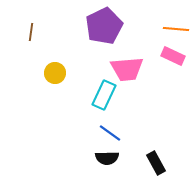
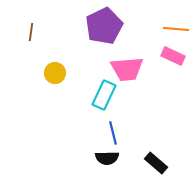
blue line: moved 3 px right; rotated 40 degrees clockwise
black rectangle: rotated 20 degrees counterclockwise
